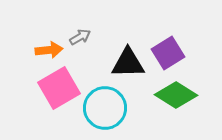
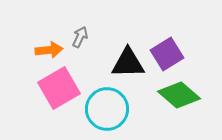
gray arrow: rotated 35 degrees counterclockwise
purple square: moved 1 px left, 1 px down
green diamond: moved 3 px right; rotated 9 degrees clockwise
cyan circle: moved 2 px right, 1 px down
